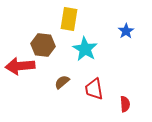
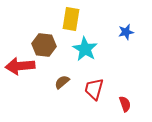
yellow rectangle: moved 2 px right
blue star: moved 1 px down; rotated 21 degrees clockwise
brown hexagon: moved 1 px right
red trapezoid: rotated 25 degrees clockwise
red semicircle: rotated 14 degrees counterclockwise
